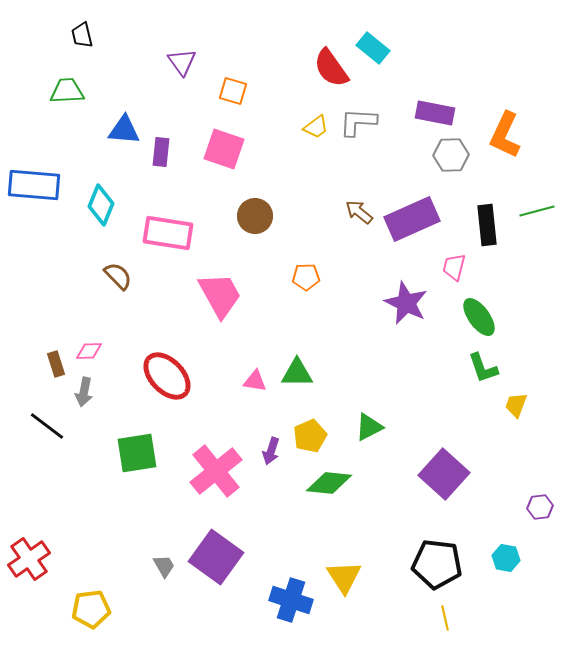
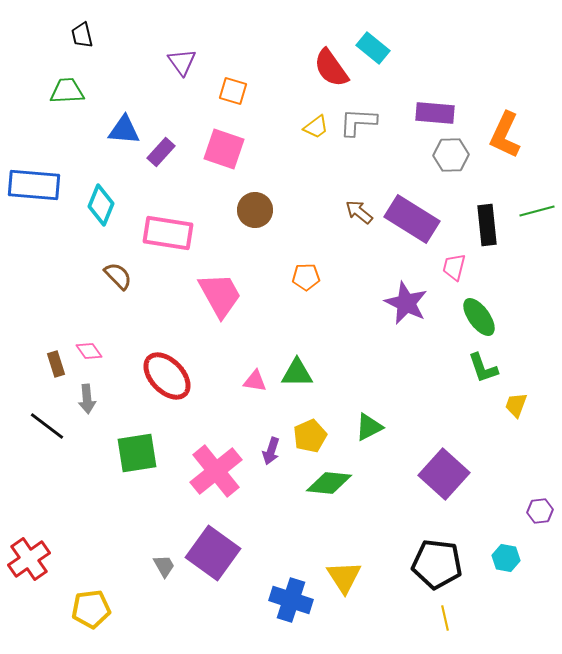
purple rectangle at (435, 113): rotated 6 degrees counterclockwise
purple rectangle at (161, 152): rotated 36 degrees clockwise
brown circle at (255, 216): moved 6 px up
purple rectangle at (412, 219): rotated 56 degrees clockwise
pink diamond at (89, 351): rotated 56 degrees clockwise
gray arrow at (84, 392): moved 3 px right, 7 px down; rotated 16 degrees counterclockwise
purple hexagon at (540, 507): moved 4 px down
purple square at (216, 557): moved 3 px left, 4 px up
